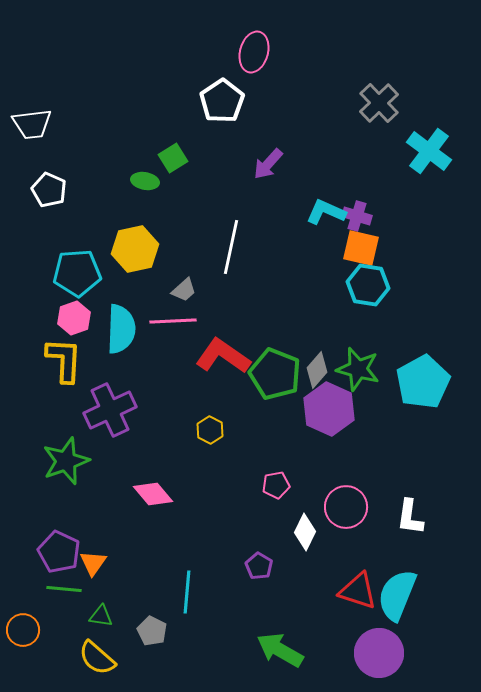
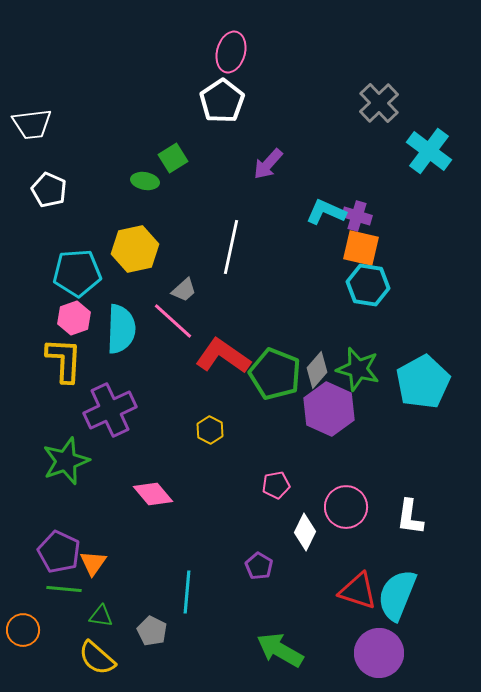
pink ellipse at (254, 52): moved 23 px left
pink line at (173, 321): rotated 45 degrees clockwise
